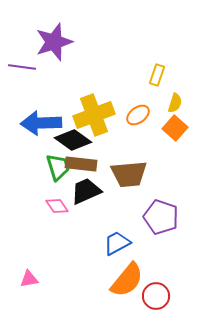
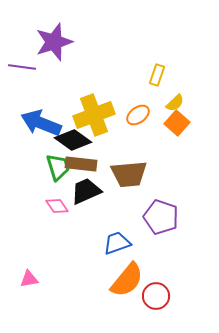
yellow semicircle: rotated 30 degrees clockwise
blue arrow: rotated 24 degrees clockwise
orange square: moved 2 px right, 5 px up
blue trapezoid: rotated 8 degrees clockwise
